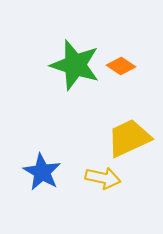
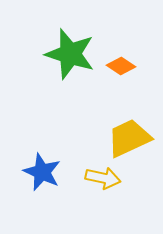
green star: moved 5 px left, 11 px up
blue star: rotated 6 degrees counterclockwise
